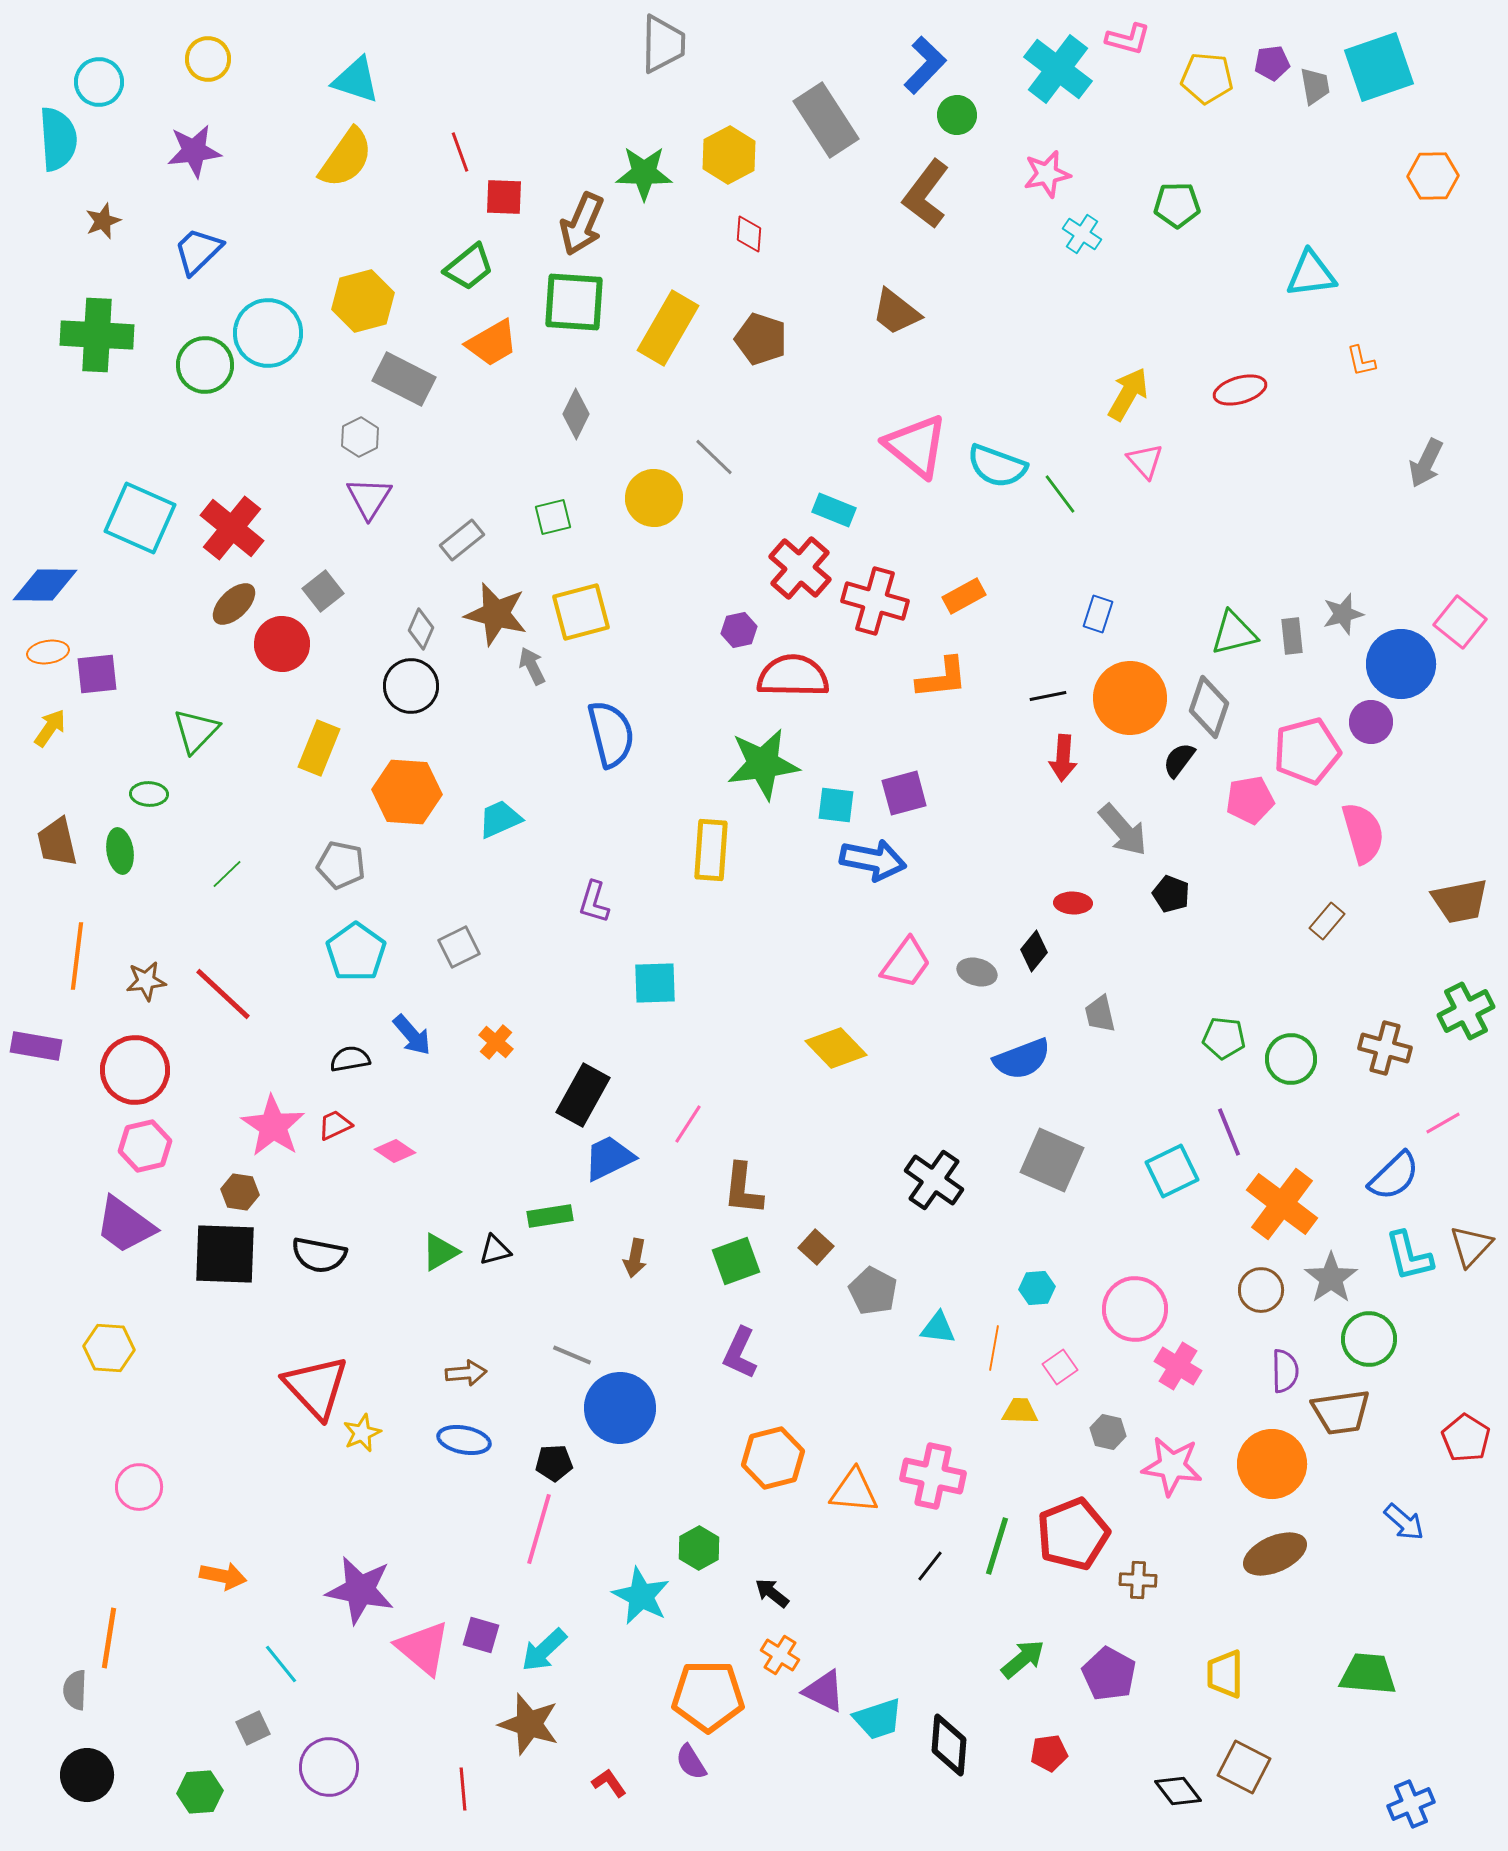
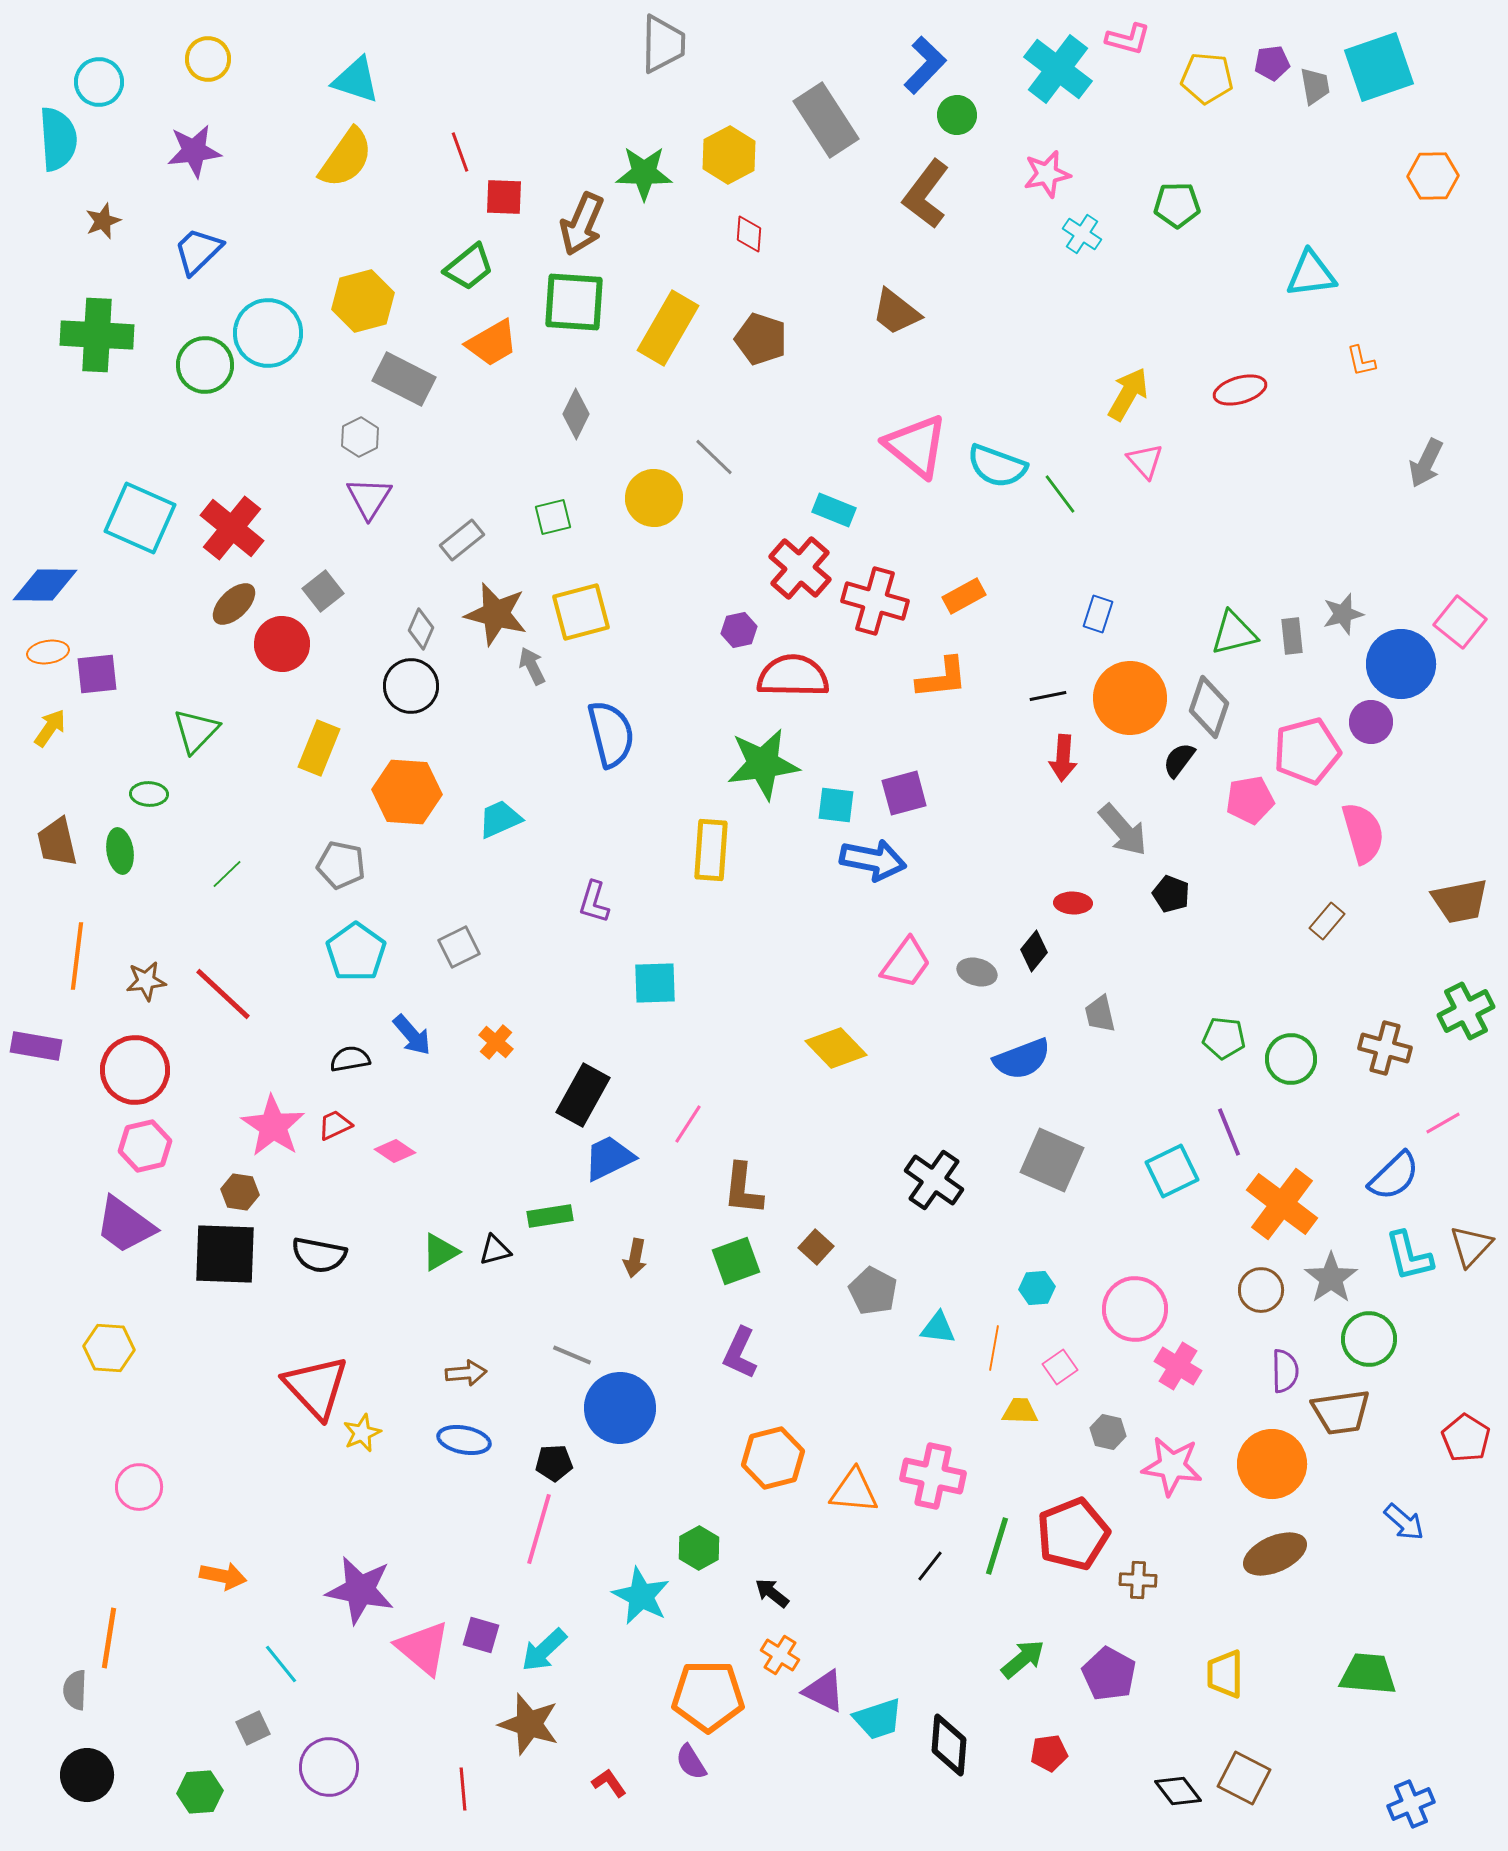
brown square at (1244, 1767): moved 11 px down
